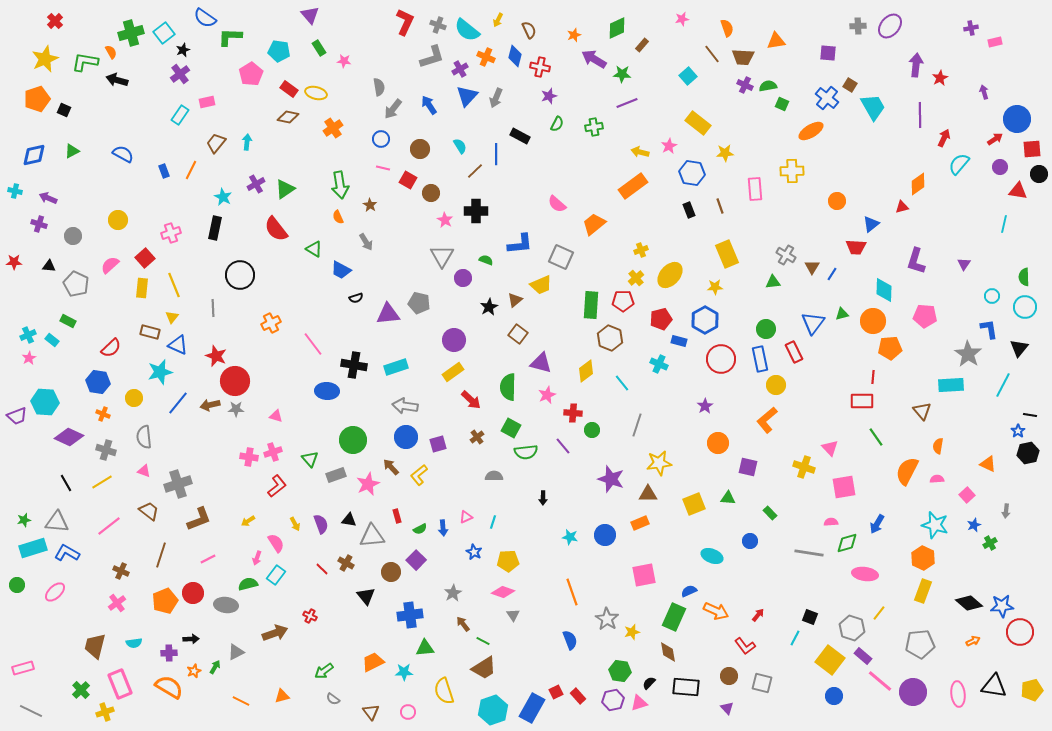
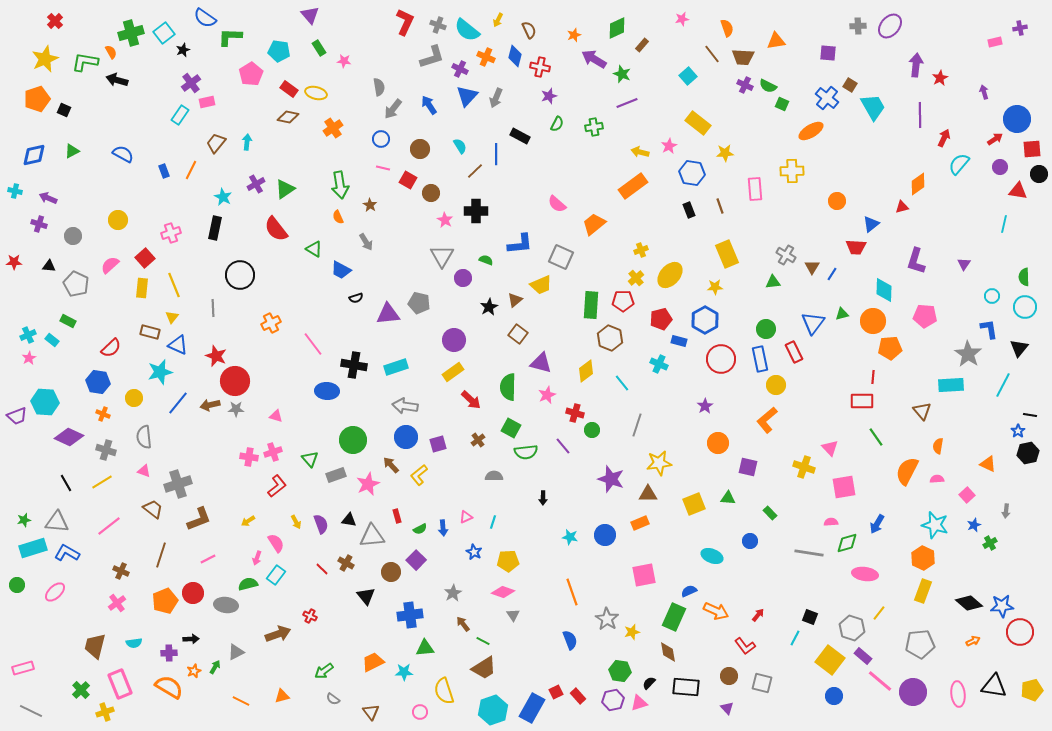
purple cross at (971, 28): moved 49 px right
purple cross at (460, 69): rotated 35 degrees counterclockwise
purple cross at (180, 74): moved 11 px right, 9 px down
green star at (622, 74): rotated 18 degrees clockwise
green semicircle at (768, 86): rotated 144 degrees counterclockwise
red cross at (573, 413): moved 2 px right; rotated 12 degrees clockwise
brown cross at (477, 437): moved 1 px right, 3 px down
brown arrow at (391, 467): moved 2 px up
brown trapezoid at (149, 511): moved 4 px right, 2 px up
yellow arrow at (295, 524): moved 1 px right, 2 px up
brown arrow at (275, 633): moved 3 px right, 1 px down
pink circle at (408, 712): moved 12 px right
